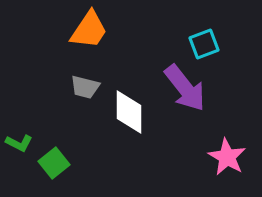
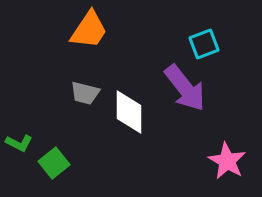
gray trapezoid: moved 6 px down
pink star: moved 4 px down
